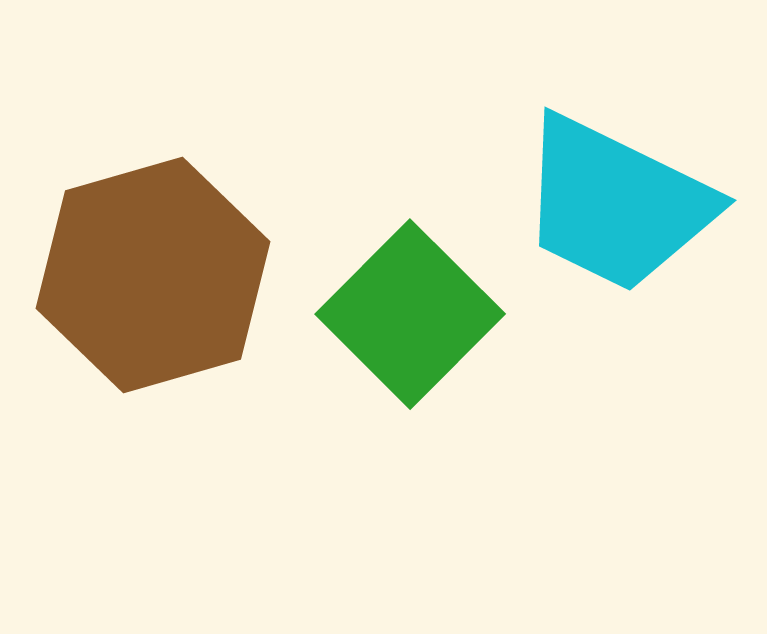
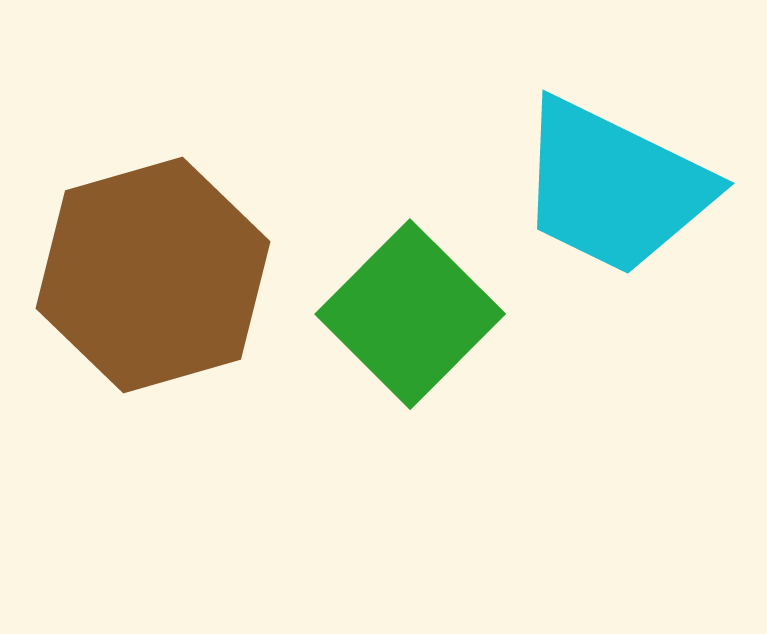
cyan trapezoid: moved 2 px left, 17 px up
